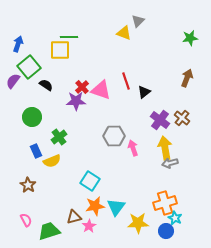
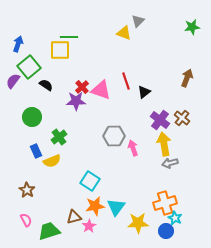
green star: moved 2 px right, 11 px up
yellow arrow: moved 1 px left, 4 px up
brown star: moved 1 px left, 5 px down
